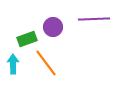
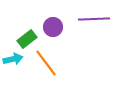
green rectangle: rotated 18 degrees counterclockwise
cyan arrow: moved 5 px up; rotated 78 degrees clockwise
